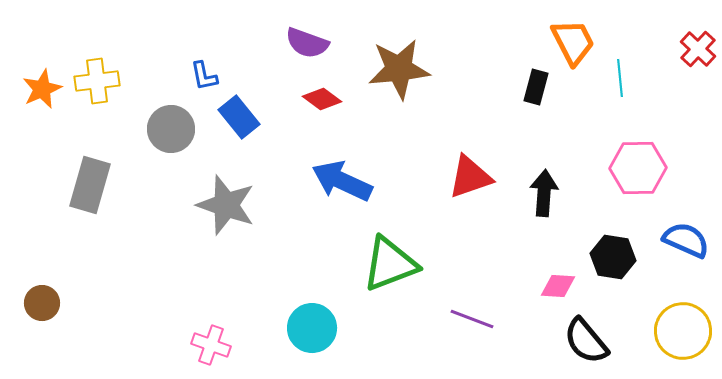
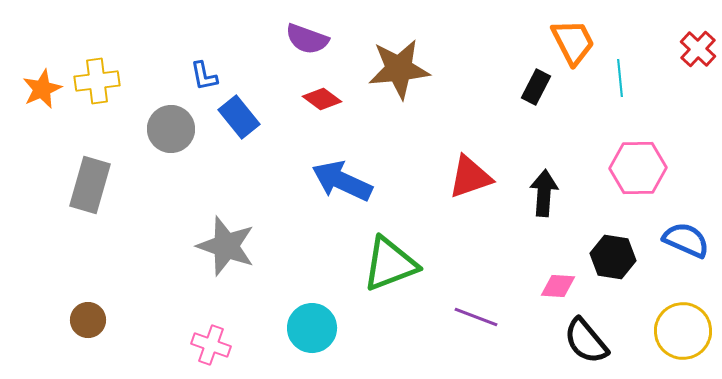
purple semicircle: moved 4 px up
black rectangle: rotated 12 degrees clockwise
gray star: moved 41 px down
brown circle: moved 46 px right, 17 px down
purple line: moved 4 px right, 2 px up
